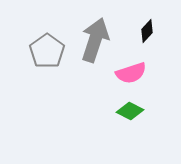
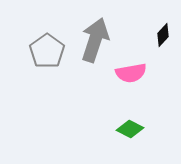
black diamond: moved 16 px right, 4 px down
pink semicircle: rotated 8 degrees clockwise
green diamond: moved 18 px down
